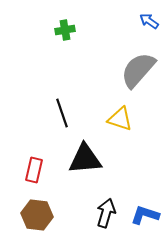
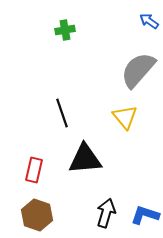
yellow triangle: moved 5 px right, 2 px up; rotated 32 degrees clockwise
brown hexagon: rotated 12 degrees clockwise
